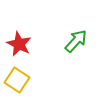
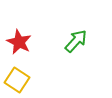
red star: moved 2 px up
